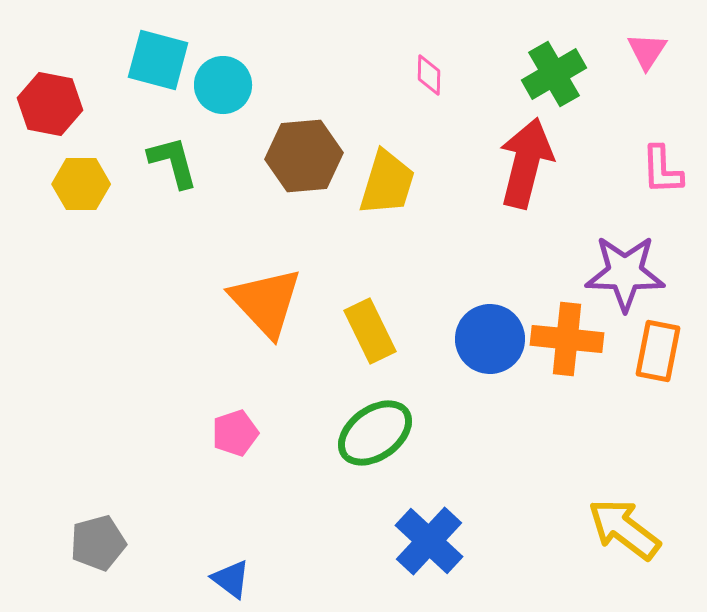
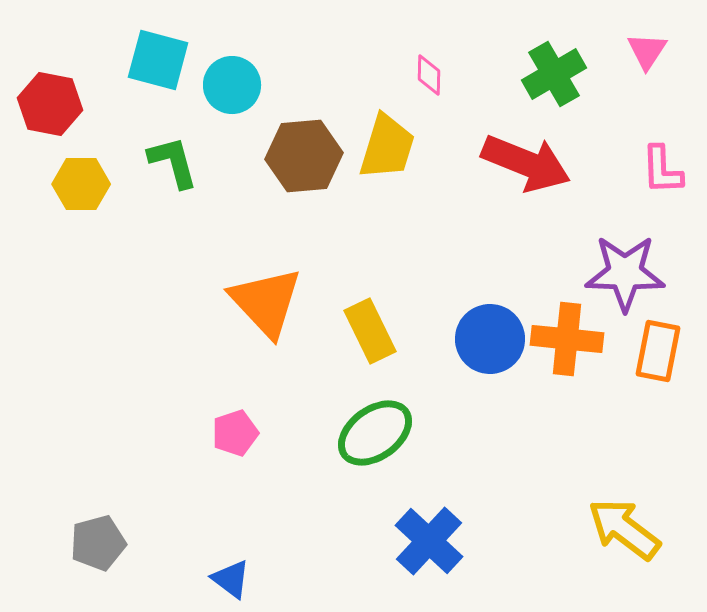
cyan circle: moved 9 px right
red arrow: rotated 98 degrees clockwise
yellow trapezoid: moved 36 px up
